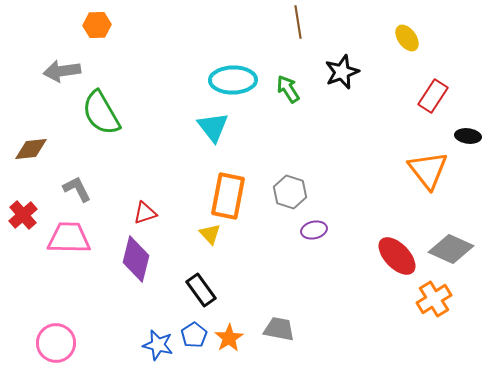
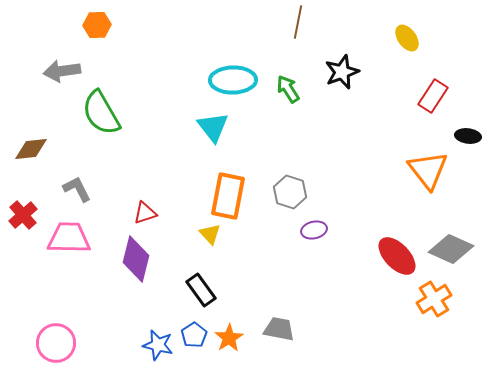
brown line: rotated 20 degrees clockwise
